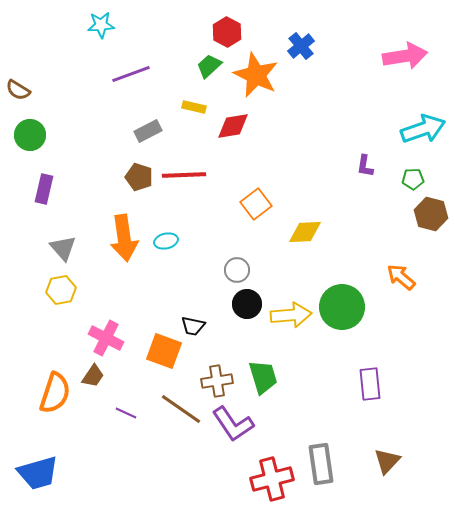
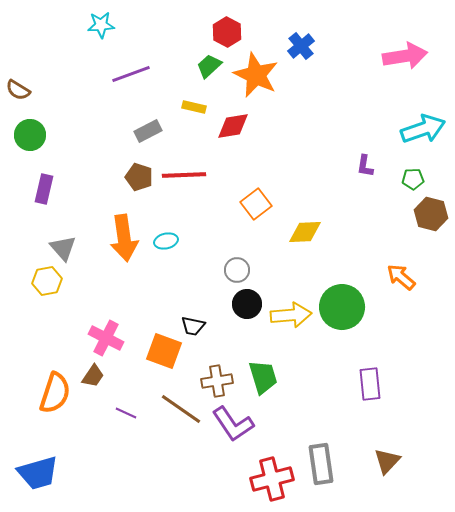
yellow hexagon at (61, 290): moved 14 px left, 9 px up
